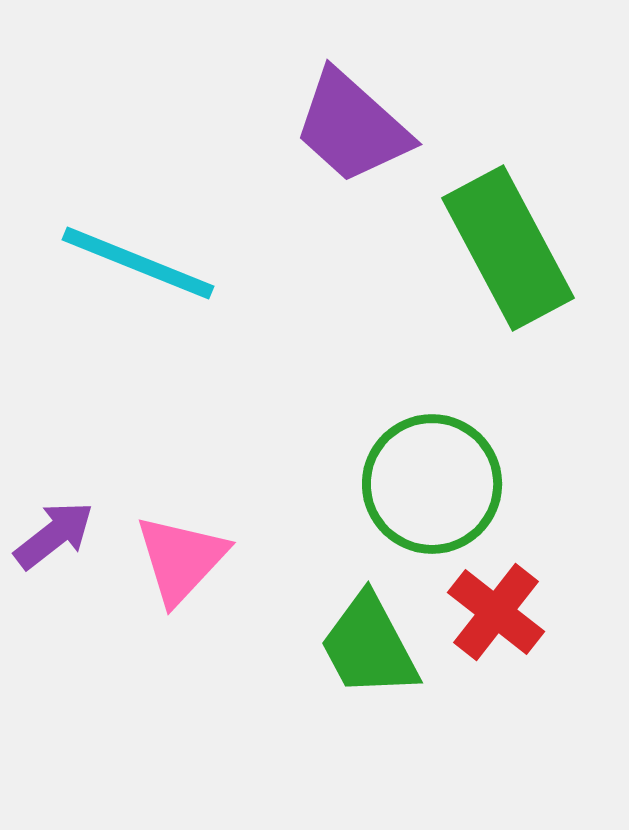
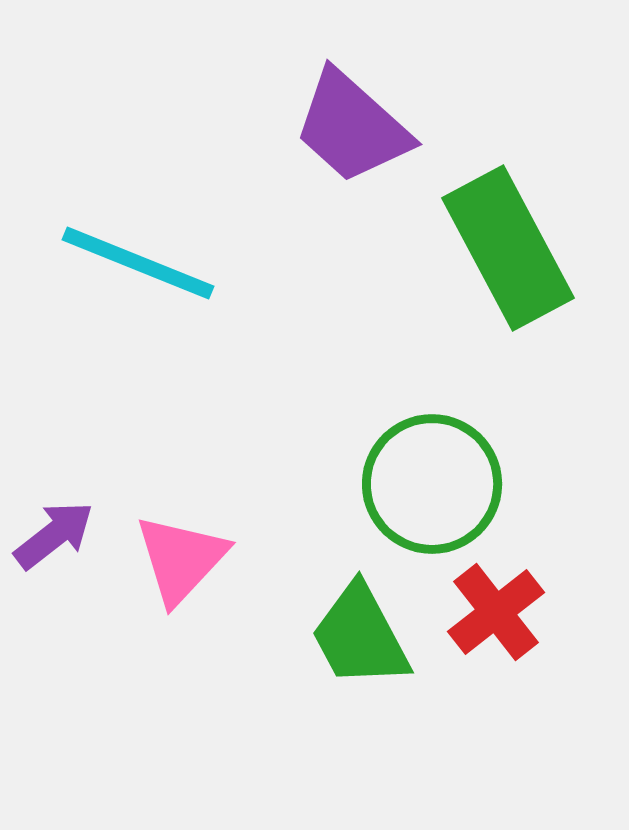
red cross: rotated 14 degrees clockwise
green trapezoid: moved 9 px left, 10 px up
